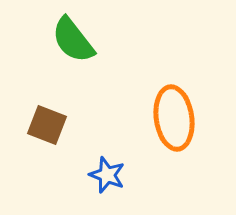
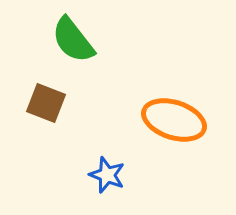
orange ellipse: moved 2 px down; rotated 64 degrees counterclockwise
brown square: moved 1 px left, 22 px up
